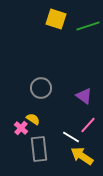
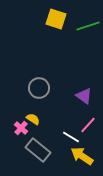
gray circle: moved 2 px left
gray rectangle: moved 1 px left, 1 px down; rotated 45 degrees counterclockwise
